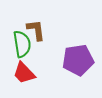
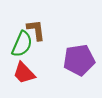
green semicircle: rotated 32 degrees clockwise
purple pentagon: moved 1 px right
